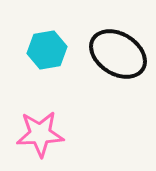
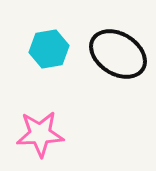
cyan hexagon: moved 2 px right, 1 px up
